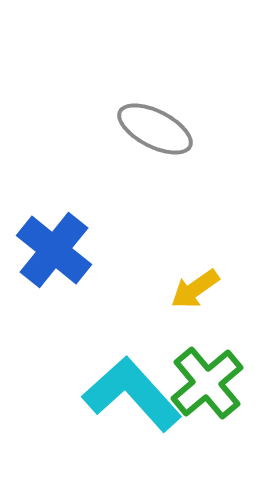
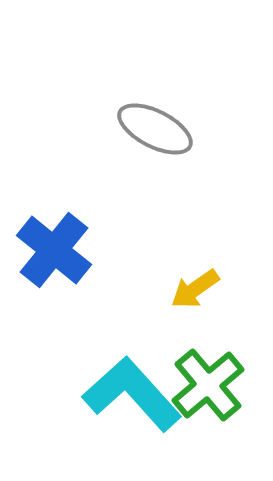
green cross: moved 1 px right, 2 px down
